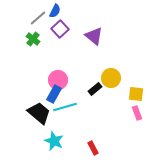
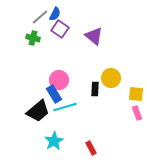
blue semicircle: moved 3 px down
gray line: moved 2 px right, 1 px up
purple square: rotated 12 degrees counterclockwise
green cross: moved 1 px up; rotated 24 degrees counterclockwise
pink circle: moved 1 px right
black rectangle: rotated 48 degrees counterclockwise
blue rectangle: rotated 60 degrees counterclockwise
black trapezoid: moved 1 px left, 2 px up; rotated 100 degrees clockwise
cyan star: rotated 18 degrees clockwise
red rectangle: moved 2 px left
